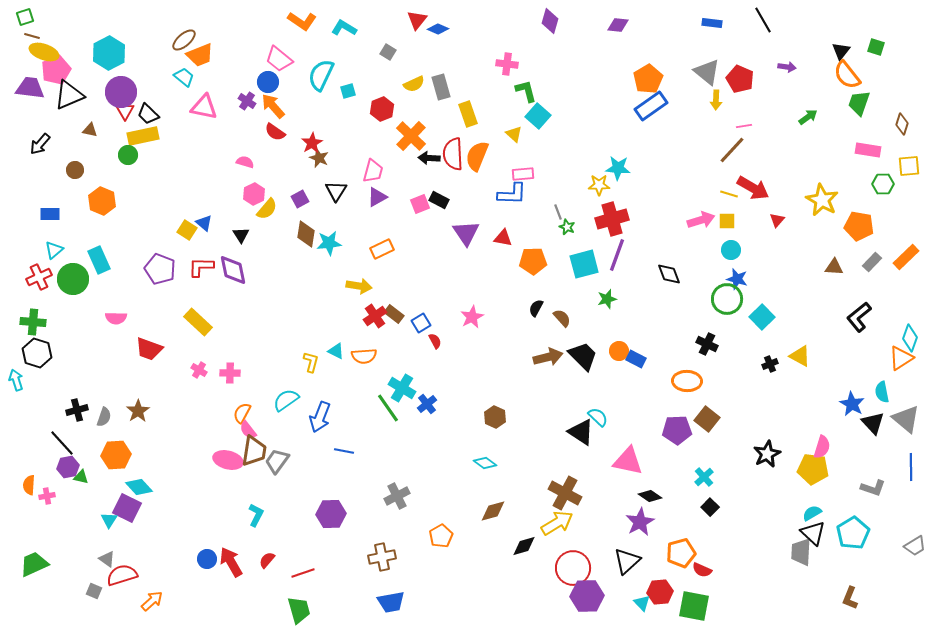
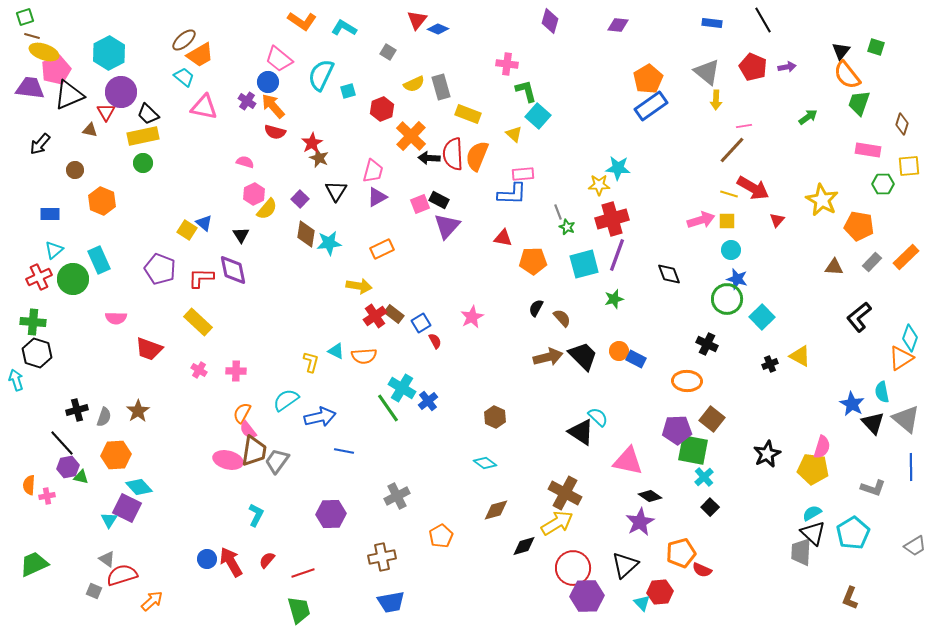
orange trapezoid at (200, 55): rotated 8 degrees counterclockwise
purple arrow at (787, 67): rotated 18 degrees counterclockwise
red pentagon at (740, 79): moved 13 px right, 12 px up
red triangle at (125, 111): moved 19 px left, 1 px down
yellow rectangle at (468, 114): rotated 50 degrees counterclockwise
red semicircle at (275, 132): rotated 20 degrees counterclockwise
green circle at (128, 155): moved 15 px right, 8 px down
purple square at (300, 199): rotated 18 degrees counterclockwise
purple triangle at (466, 233): moved 19 px left, 7 px up; rotated 16 degrees clockwise
red L-shape at (201, 267): moved 11 px down
green star at (607, 299): moved 7 px right
pink cross at (230, 373): moved 6 px right, 2 px up
blue cross at (427, 404): moved 1 px right, 3 px up
blue arrow at (320, 417): rotated 124 degrees counterclockwise
brown square at (707, 419): moved 5 px right
brown diamond at (493, 511): moved 3 px right, 1 px up
black triangle at (627, 561): moved 2 px left, 4 px down
green square at (694, 606): moved 1 px left, 156 px up
